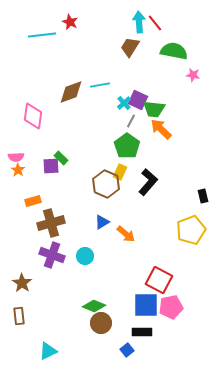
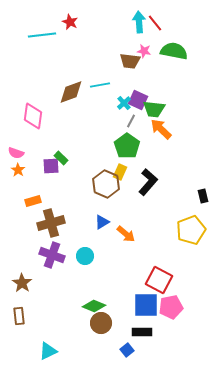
brown trapezoid at (130, 47): moved 14 px down; rotated 115 degrees counterclockwise
pink star at (193, 75): moved 49 px left, 24 px up
pink semicircle at (16, 157): moved 4 px up; rotated 21 degrees clockwise
